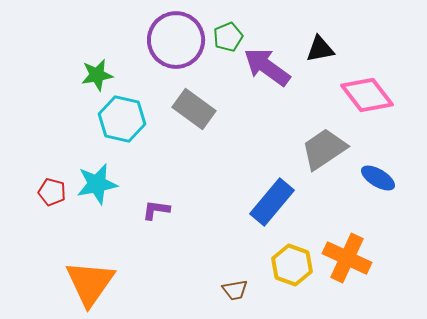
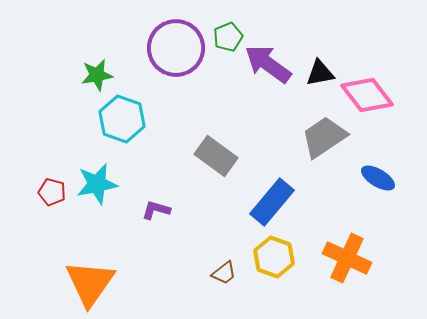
purple circle: moved 8 px down
black triangle: moved 24 px down
purple arrow: moved 1 px right, 3 px up
gray rectangle: moved 22 px right, 47 px down
cyan hexagon: rotated 6 degrees clockwise
gray trapezoid: moved 12 px up
purple L-shape: rotated 8 degrees clockwise
yellow hexagon: moved 18 px left, 8 px up
brown trapezoid: moved 11 px left, 17 px up; rotated 28 degrees counterclockwise
